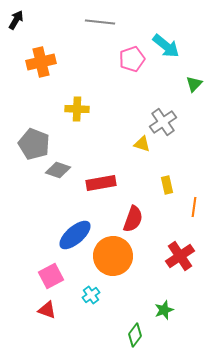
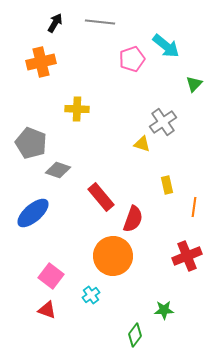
black arrow: moved 39 px right, 3 px down
gray pentagon: moved 3 px left, 1 px up
red rectangle: moved 14 px down; rotated 60 degrees clockwise
blue ellipse: moved 42 px left, 22 px up
red cross: moved 7 px right; rotated 12 degrees clockwise
pink square: rotated 25 degrees counterclockwise
green star: rotated 18 degrees clockwise
